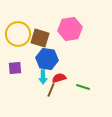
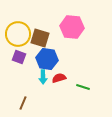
pink hexagon: moved 2 px right, 2 px up; rotated 15 degrees clockwise
purple square: moved 4 px right, 11 px up; rotated 24 degrees clockwise
brown line: moved 28 px left, 13 px down
